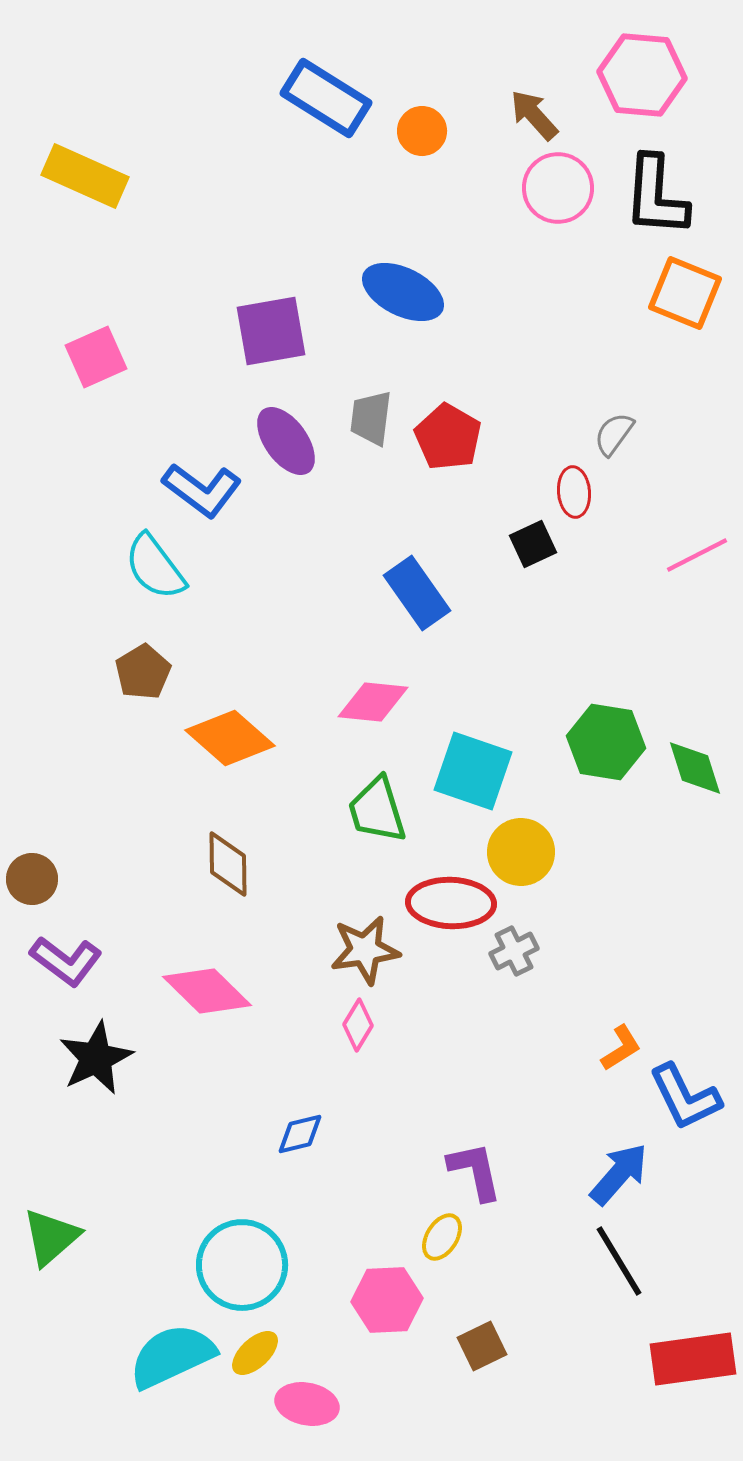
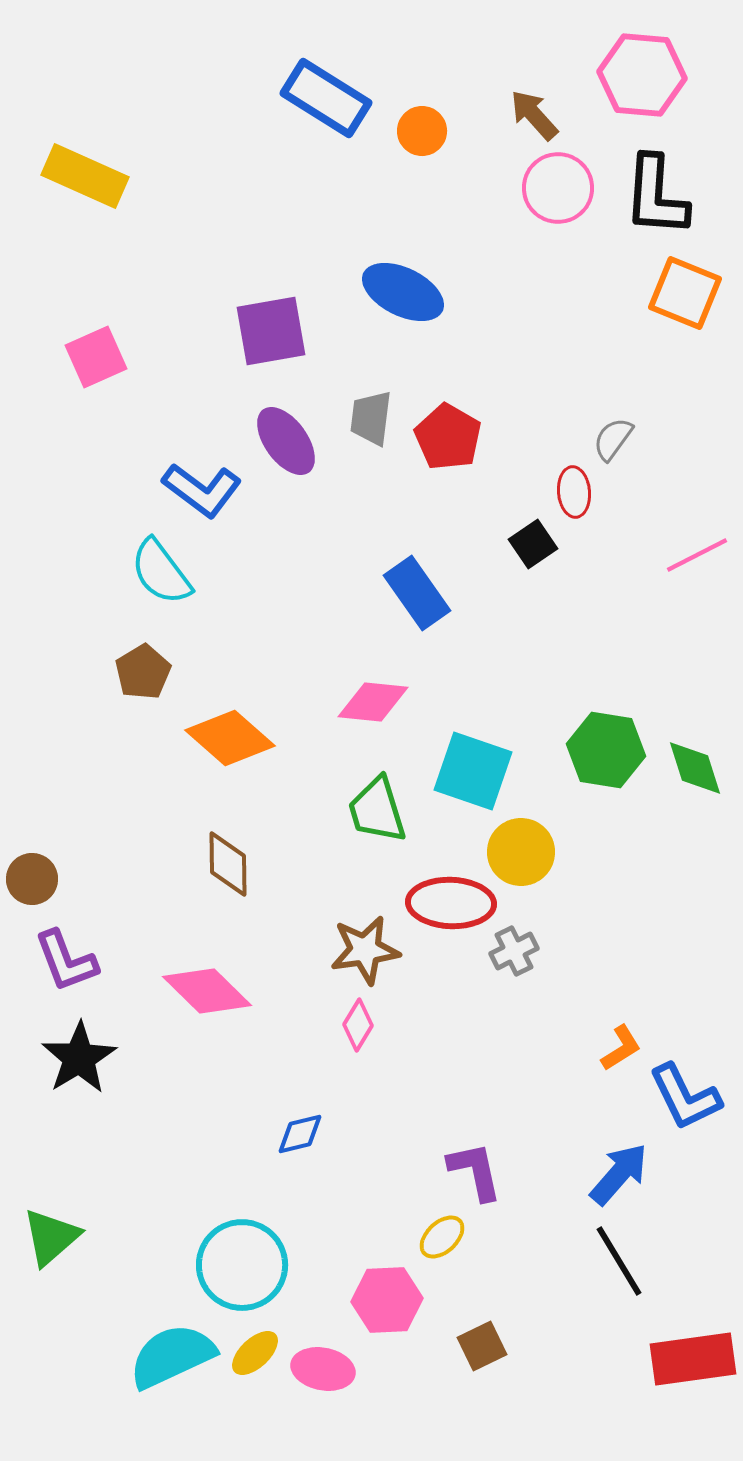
gray semicircle at (614, 434): moved 1 px left, 5 px down
black square at (533, 544): rotated 9 degrees counterclockwise
cyan semicircle at (155, 567): moved 6 px right, 5 px down
green hexagon at (606, 742): moved 8 px down
purple L-shape at (66, 961): rotated 32 degrees clockwise
black star at (96, 1058): moved 17 px left; rotated 6 degrees counterclockwise
yellow ellipse at (442, 1237): rotated 15 degrees clockwise
pink ellipse at (307, 1404): moved 16 px right, 35 px up
